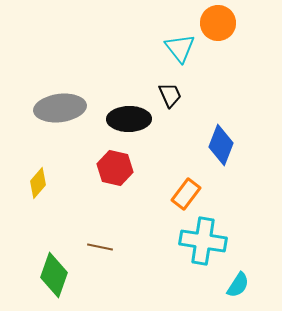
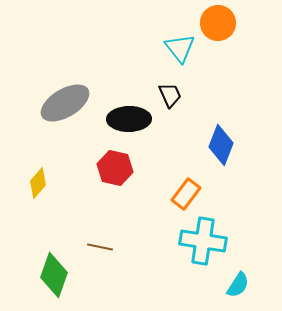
gray ellipse: moved 5 px right, 5 px up; rotated 24 degrees counterclockwise
